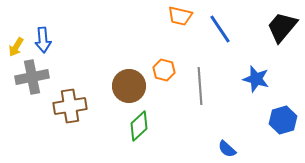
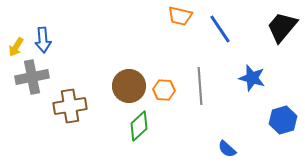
orange hexagon: moved 20 px down; rotated 10 degrees counterclockwise
blue star: moved 4 px left, 1 px up
